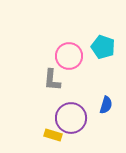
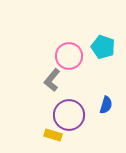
gray L-shape: rotated 35 degrees clockwise
purple circle: moved 2 px left, 3 px up
